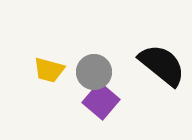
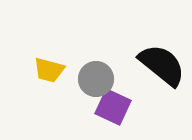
gray circle: moved 2 px right, 7 px down
purple square: moved 12 px right, 6 px down; rotated 15 degrees counterclockwise
